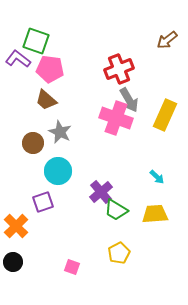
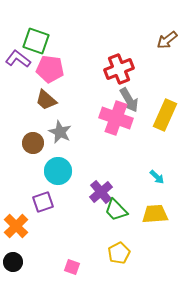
green trapezoid: rotated 15 degrees clockwise
